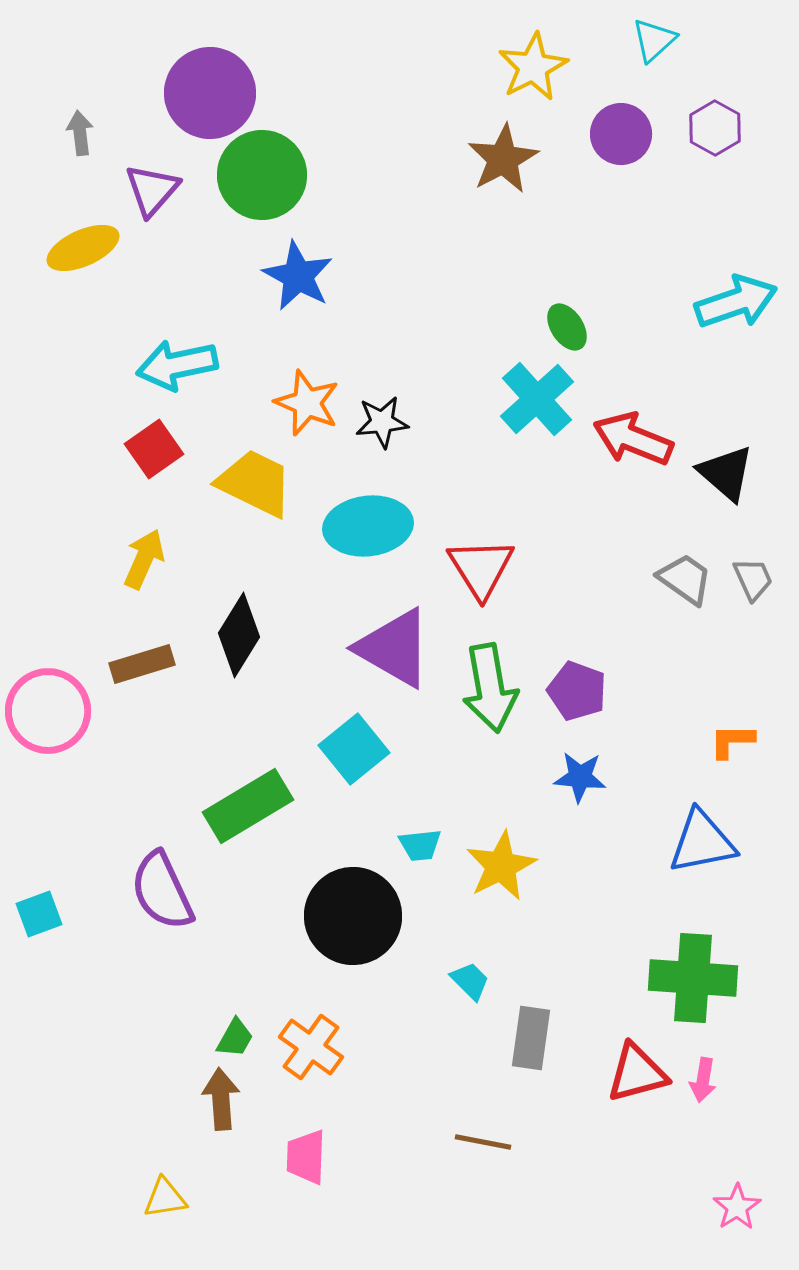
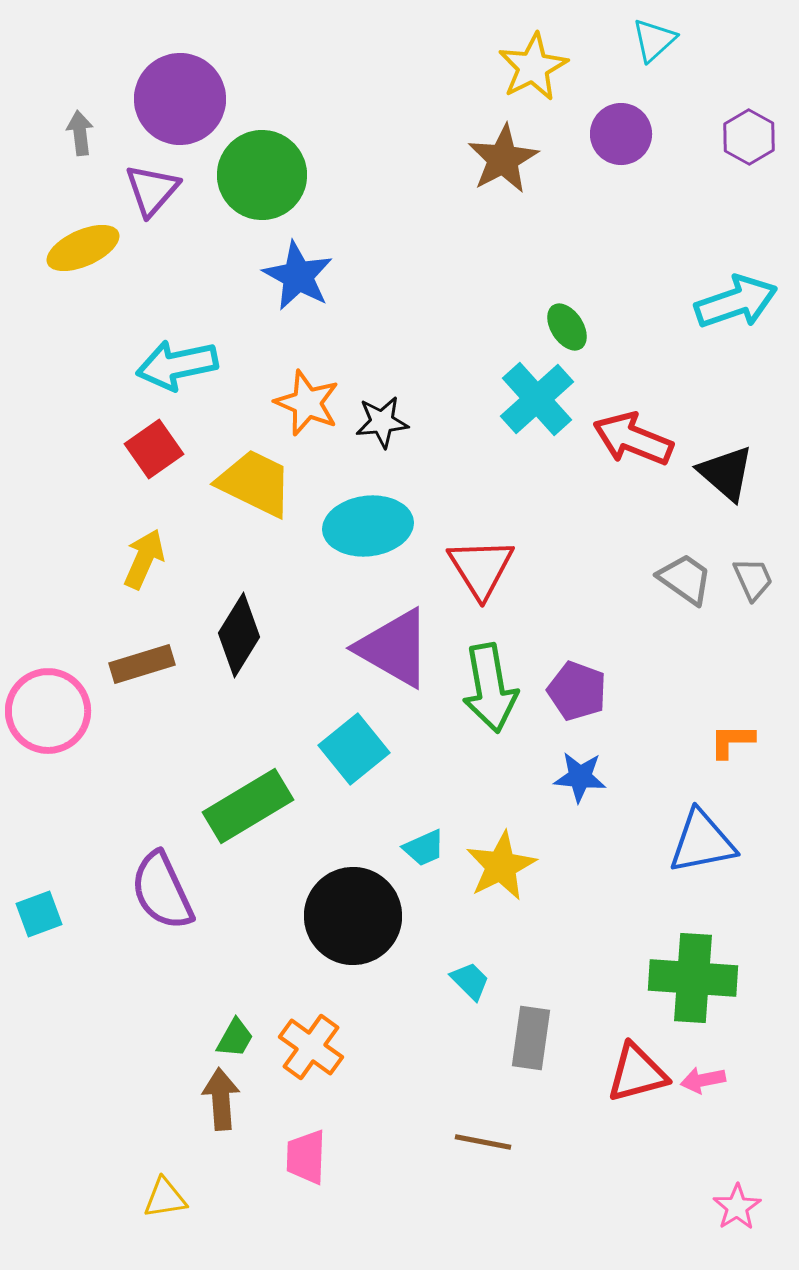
purple circle at (210, 93): moved 30 px left, 6 px down
purple hexagon at (715, 128): moved 34 px right, 9 px down
cyan trapezoid at (420, 845): moved 4 px right, 3 px down; rotated 18 degrees counterclockwise
pink arrow at (703, 1080): rotated 69 degrees clockwise
